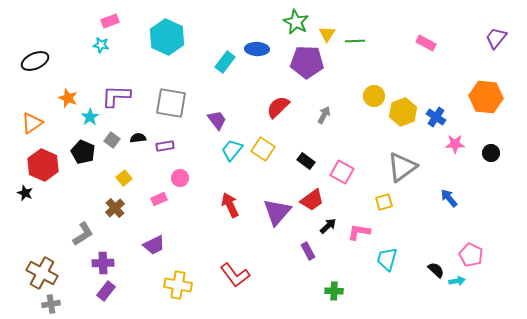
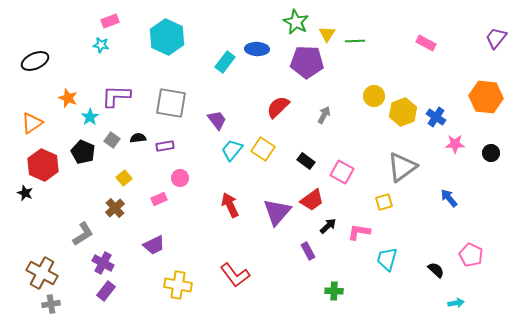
purple cross at (103, 263): rotated 30 degrees clockwise
cyan arrow at (457, 281): moved 1 px left, 22 px down
